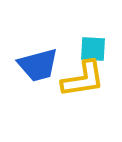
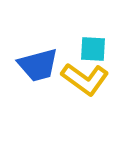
yellow L-shape: moved 2 px right; rotated 45 degrees clockwise
